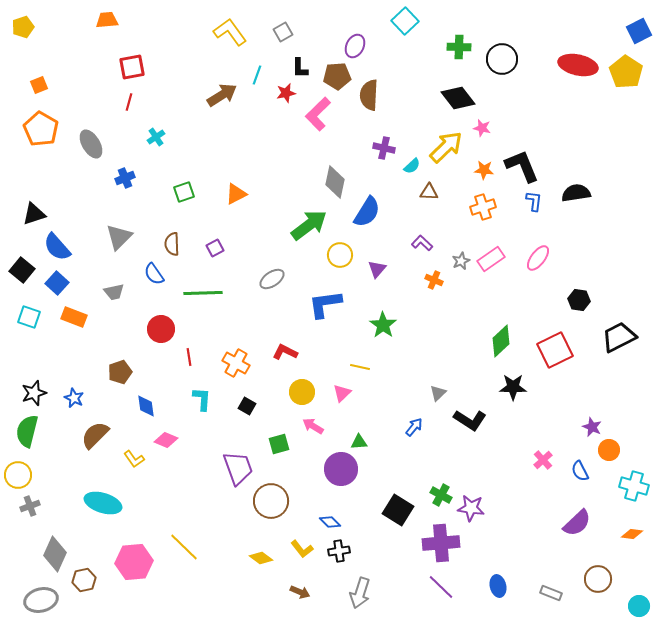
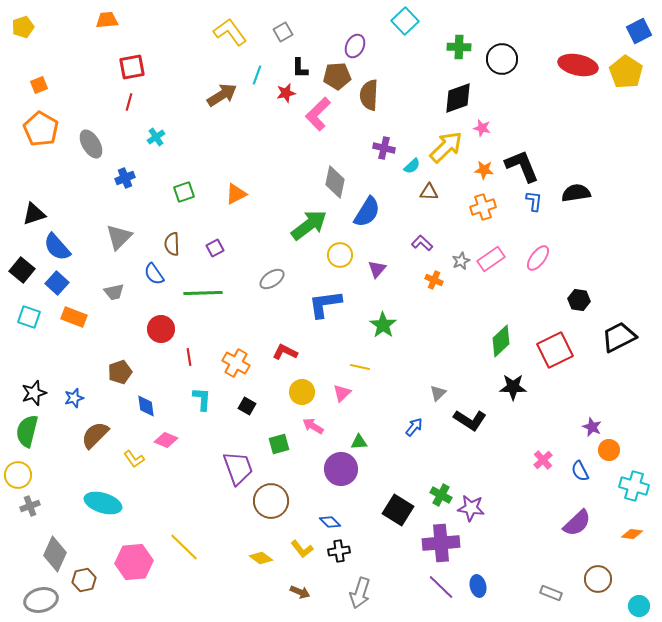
black diamond at (458, 98): rotated 72 degrees counterclockwise
blue star at (74, 398): rotated 30 degrees clockwise
blue ellipse at (498, 586): moved 20 px left
